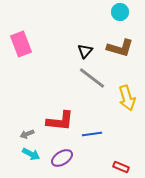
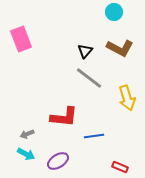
cyan circle: moved 6 px left
pink rectangle: moved 5 px up
brown L-shape: rotated 12 degrees clockwise
gray line: moved 3 px left
red L-shape: moved 4 px right, 4 px up
blue line: moved 2 px right, 2 px down
cyan arrow: moved 5 px left
purple ellipse: moved 4 px left, 3 px down
red rectangle: moved 1 px left
